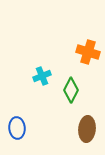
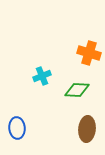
orange cross: moved 1 px right, 1 px down
green diamond: moved 6 px right; rotated 65 degrees clockwise
